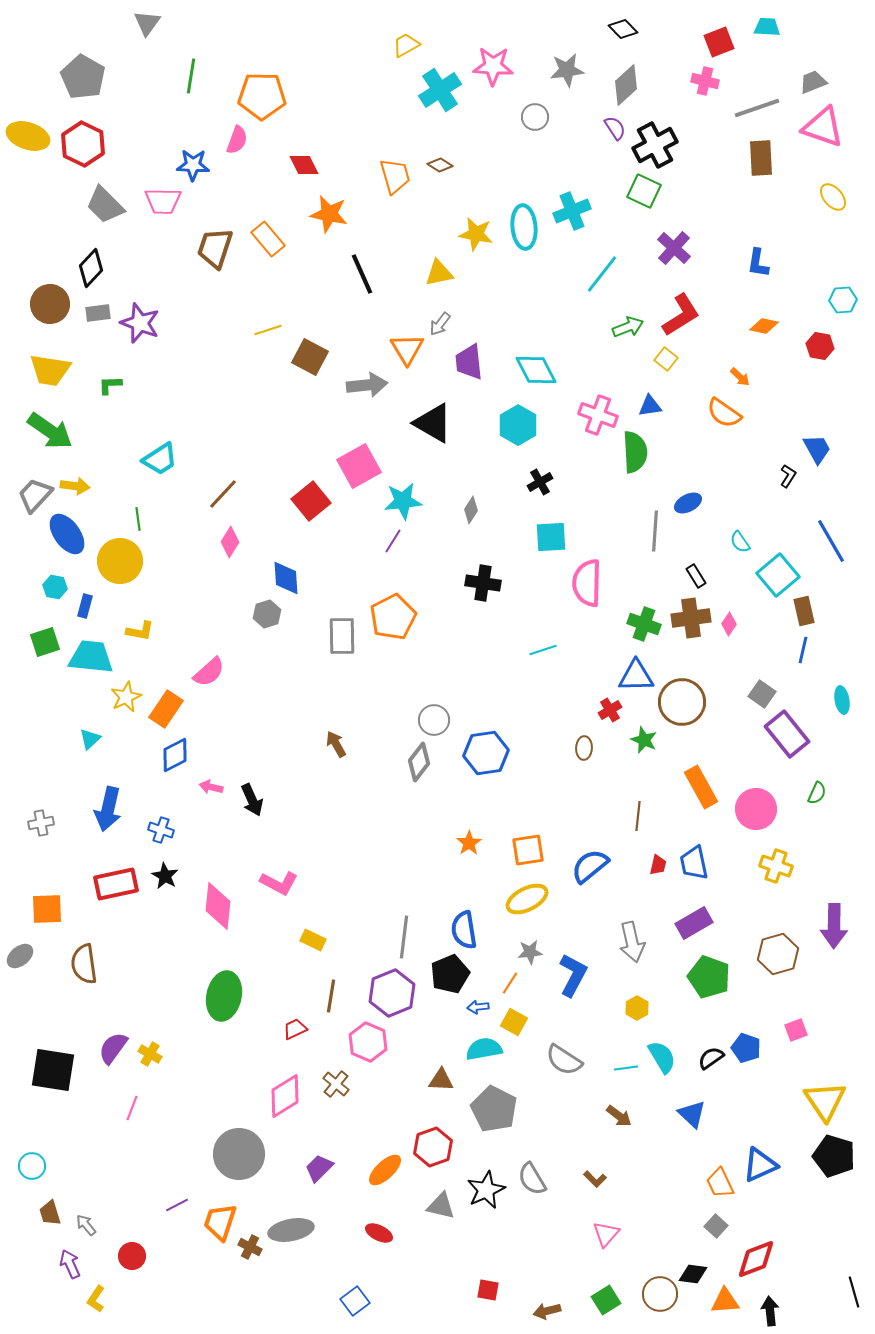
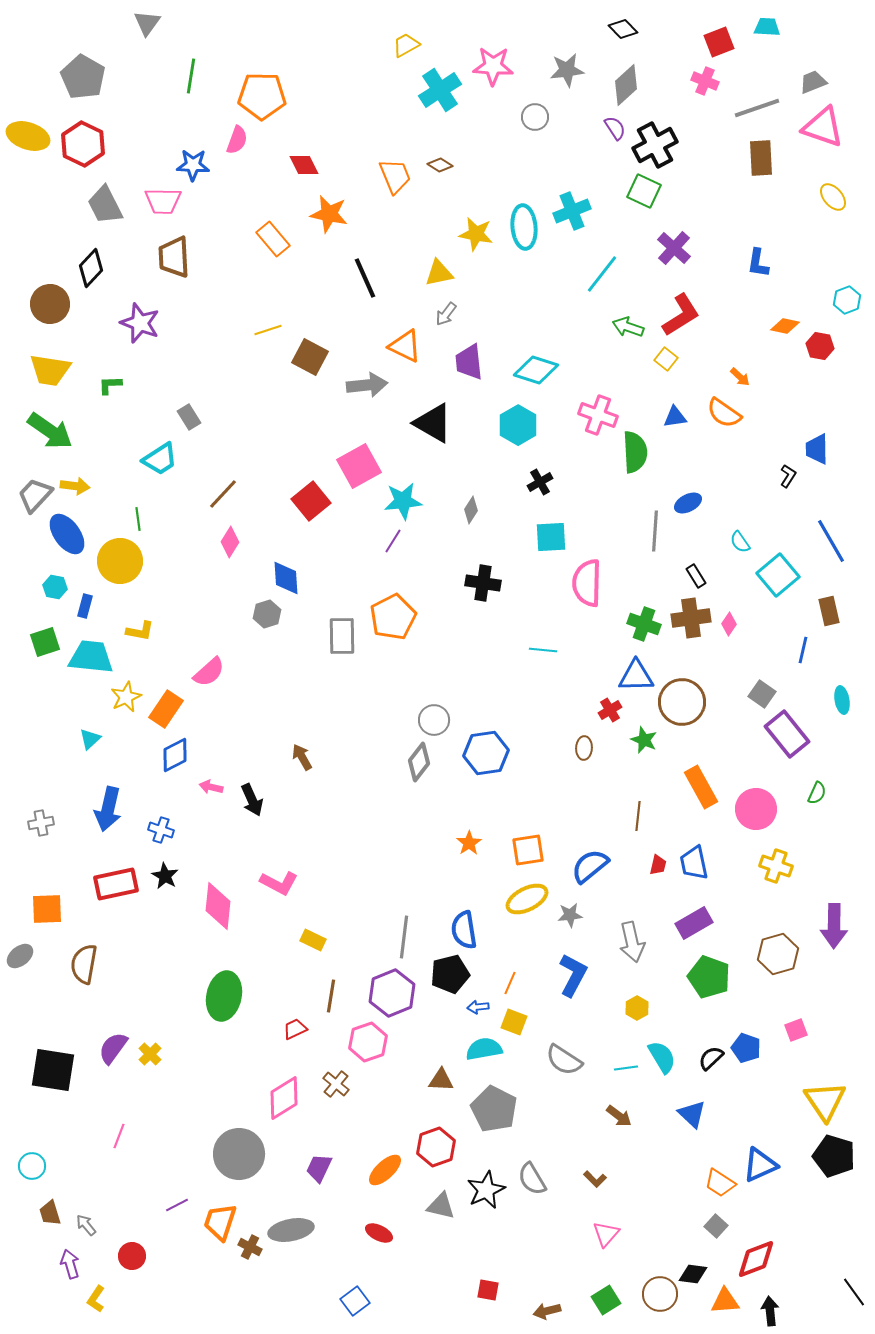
pink cross at (705, 81): rotated 8 degrees clockwise
orange trapezoid at (395, 176): rotated 6 degrees counterclockwise
gray trapezoid at (105, 205): rotated 18 degrees clockwise
orange rectangle at (268, 239): moved 5 px right
brown trapezoid at (215, 248): moved 41 px left, 9 px down; rotated 21 degrees counterclockwise
black line at (362, 274): moved 3 px right, 4 px down
cyan hexagon at (843, 300): moved 4 px right; rotated 16 degrees counterclockwise
gray rectangle at (98, 313): moved 91 px right, 104 px down; rotated 65 degrees clockwise
gray arrow at (440, 324): moved 6 px right, 10 px up
orange diamond at (764, 326): moved 21 px right
green arrow at (628, 327): rotated 140 degrees counterclockwise
orange triangle at (407, 349): moved 2 px left, 3 px up; rotated 33 degrees counterclockwise
cyan diamond at (536, 370): rotated 45 degrees counterclockwise
blue triangle at (650, 406): moved 25 px right, 11 px down
blue trapezoid at (817, 449): rotated 152 degrees counterclockwise
brown rectangle at (804, 611): moved 25 px right
cyan line at (543, 650): rotated 24 degrees clockwise
brown arrow at (336, 744): moved 34 px left, 13 px down
gray star at (530, 952): moved 40 px right, 37 px up
brown semicircle at (84, 964): rotated 18 degrees clockwise
black pentagon at (450, 974): rotated 9 degrees clockwise
orange line at (510, 983): rotated 10 degrees counterclockwise
yellow square at (514, 1022): rotated 8 degrees counterclockwise
pink hexagon at (368, 1042): rotated 18 degrees clockwise
yellow cross at (150, 1054): rotated 15 degrees clockwise
black semicircle at (711, 1058): rotated 8 degrees counterclockwise
pink diamond at (285, 1096): moved 1 px left, 2 px down
pink line at (132, 1108): moved 13 px left, 28 px down
red hexagon at (433, 1147): moved 3 px right
purple trapezoid at (319, 1168): rotated 20 degrees counterclockwise
orange trapezoid at (720, 1183): rotated 32 degrees counterclockwise
purple arrow at (70, 1264): rotated 8 degrees clockwise
black line at (854, 1292): rotated 20 degrees counterclockwise
